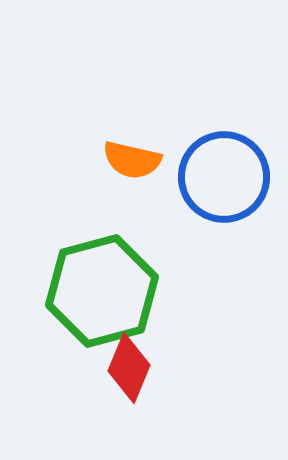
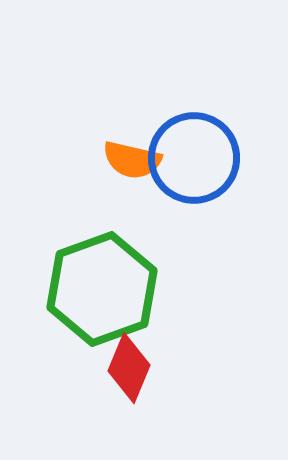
blue circle: moved 30 px left, 19 px up
green hexagon: moved 2 px up; rotated 5 degrees counterclockwise
